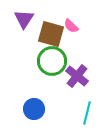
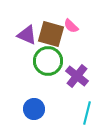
purple triangle: moved 3 px right, 16 px down; rotated 40 degrees counterclockwise
green circle: moved 4 px left
